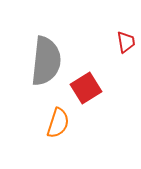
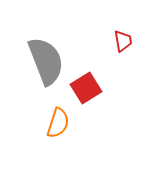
red trapezoid: moved 3 px left, 1 px up
gray semicircle: rotated 27 degrees counterclockwise
